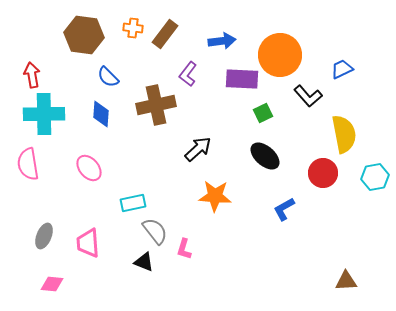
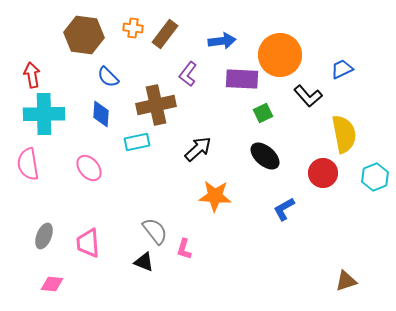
cyan hexagon: rotated 12 degrees counterclockwise
cyan rectangle: moved 4 px right, 61 px up
brown triangle: rotated 15 degrees counterclockwise
